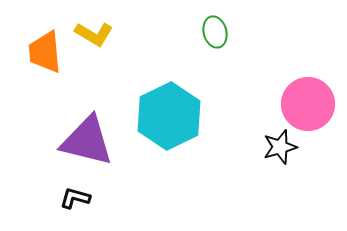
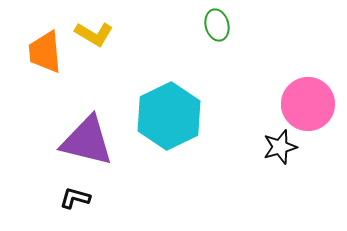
green ellipse: moved 2 px right, 7 px up
